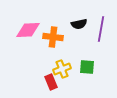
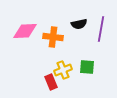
pink diamond: moved 3 px left, 1 px down
yellow cross: moved 1 px right, 1 px down
